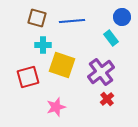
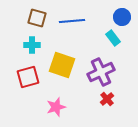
cyan rectangle: moved 2 px right
cyan cross: moved 11 px left
purple cross: rotated 12 degrees clockwise
